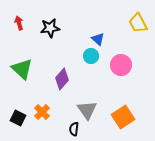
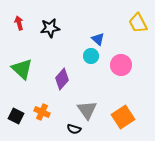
orange cross: rotated 21 degrees counterclockwise
black square: moved 2 px left, 2 px up
black semicircle: rotated 80 degrees counterclockwise
